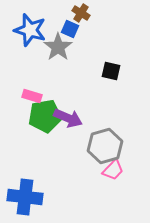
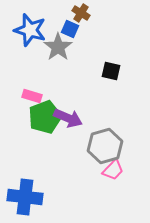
green pentagon: moved 1 px down; rotated 12 degrees counterclockwise
